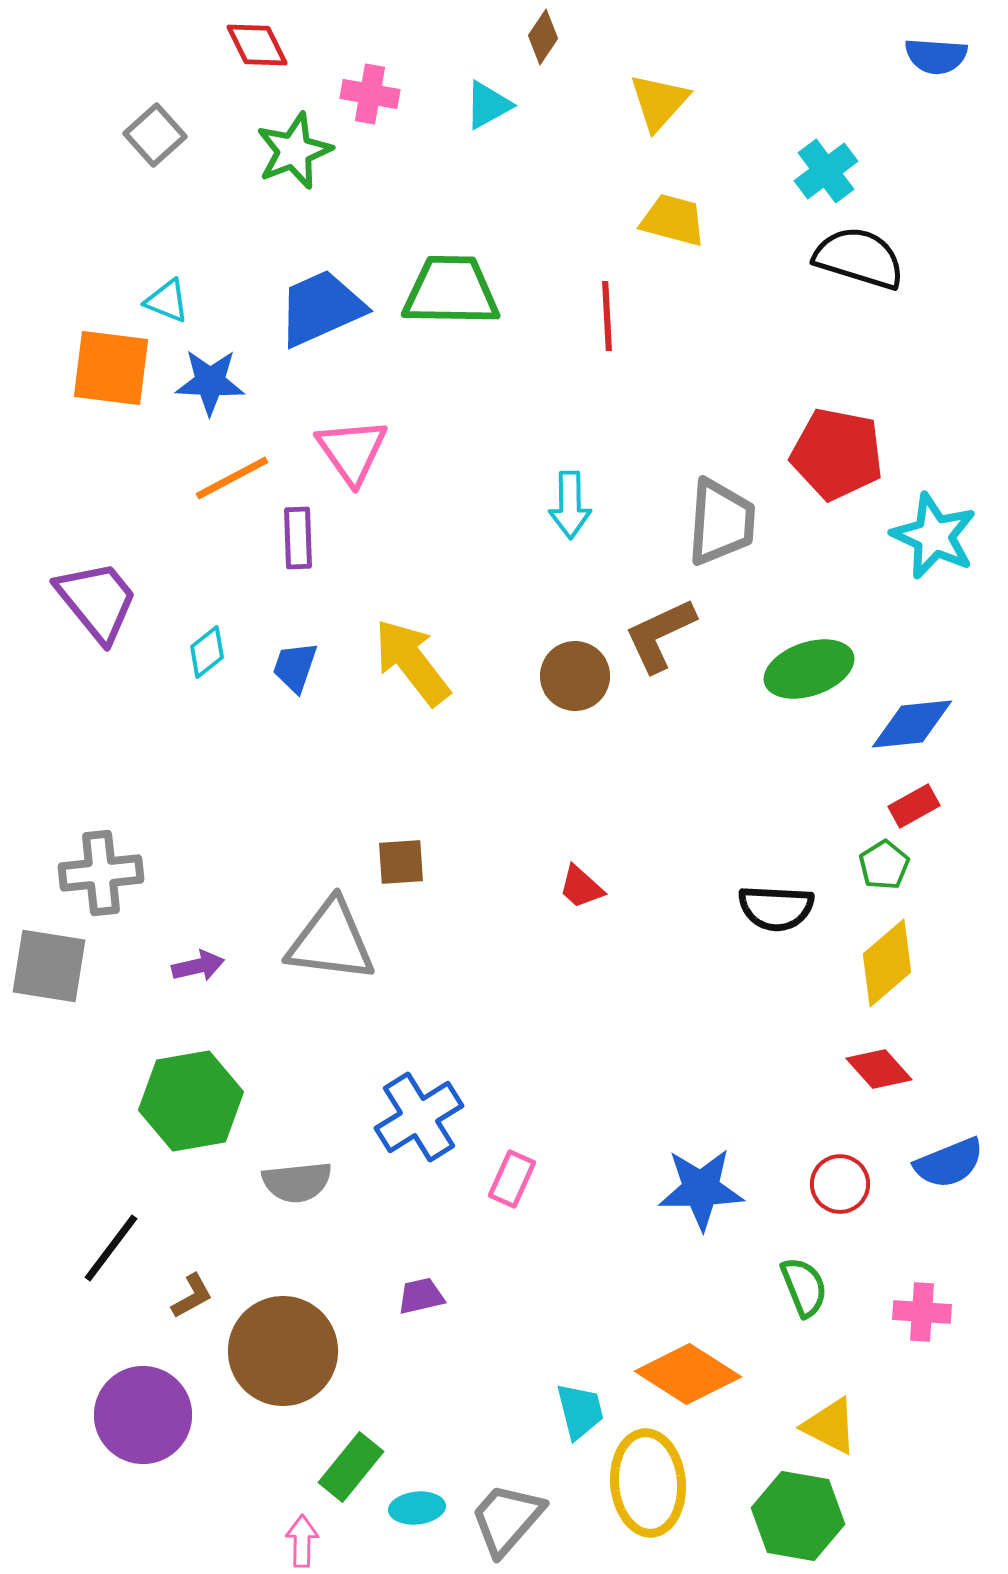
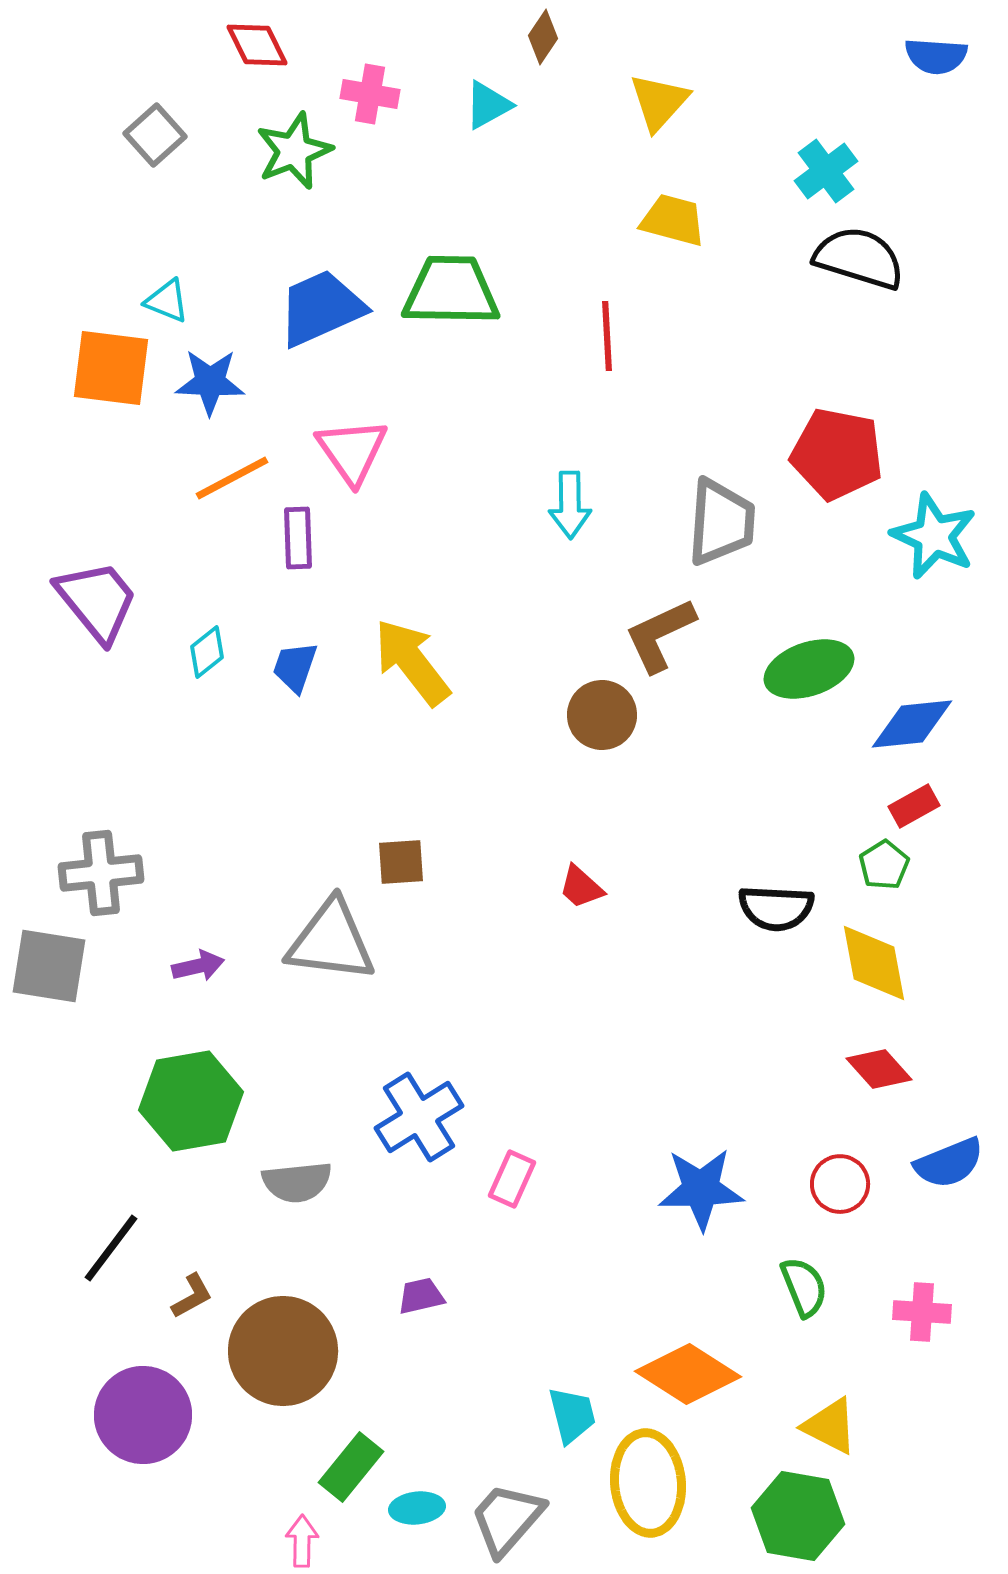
red line at (607, 316): moved 20 px down
brown circle at (575, 676): moved 27 px right, 39 px down
yellow diamond at (887, 963): moved 13 px left; rotated 60 degrees counterclockwise
cyan trapezoid at (580, 1411): moved 8 px left, 4 px down
